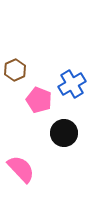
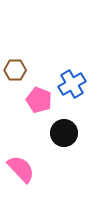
brown hexagon: rotated 25 degrees clockwise
